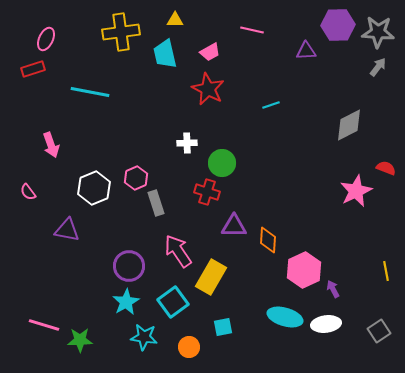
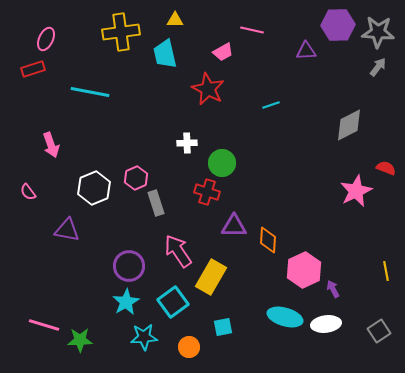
pink trapezoid at (210, 52): moved 13 px right
cyan star at (144, 337): rotated 12 degrees counterclockwise
